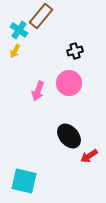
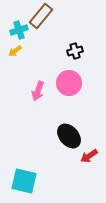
cyan cross: rotated 36 degrees clockwise
yellow arrow: rotated 24 degrees clockwise
